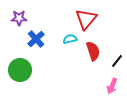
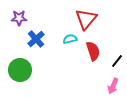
pink arrow: moved 1 px right
